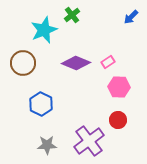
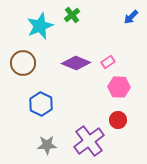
cyan star: moved 4 px left, 4 px up
